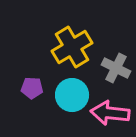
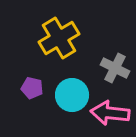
yellow cross: moved 13 px left, 9 px up
gray cross: moved 1 px left
purple pentagon: rotated 10 degrees clockwise
